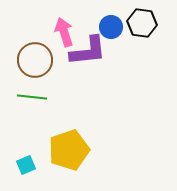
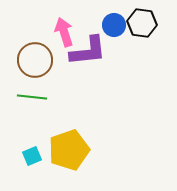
blue circle: moved 3 px right, 2 px up
cyan square: moved 6 px right, 9 px up
